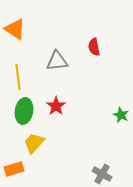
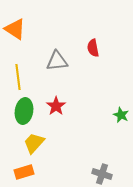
red semicircle: moved 1 px left, 1 px down
orange rectangle: moved 10 px right, 3 px down
gray cross: rotated 12 degrees counterclockwise
